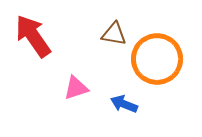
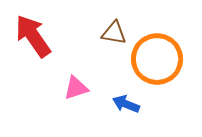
brown triangle: moved 1 px up
blue arrow: moved 2 px right
